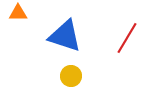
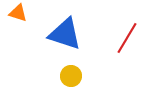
orange triangle: rotated 18 degrees clockwise
blue triangle: moved 2 px up
